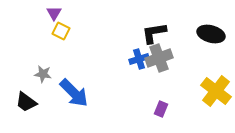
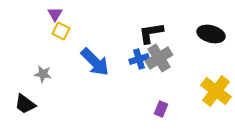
purple triangle: moved 1 px right, 1 px down
black L-shape: moved 3 px left
gray cross: rotated 12 degrees counterclockwise
blue arrow: moved 21 px right, 31 px up
black trapezoid: moved 1 px left, 2 px down
